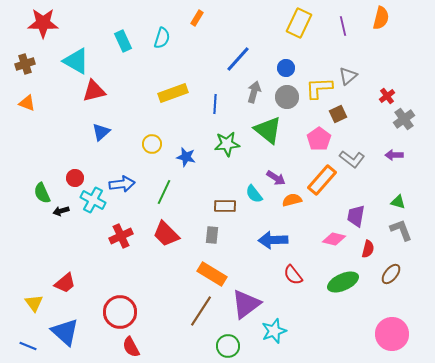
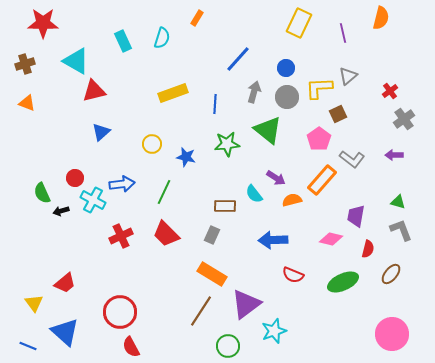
purple line at (343, 26): moved 7 px down
red cross at (387, 96): moved 3 px right, 5 px up
gray rectangle at (212, 235): rotated 18 degrees clockwise
pink diamond at (334, 239): moved 3 px left
red semicircle at (293, 275): rotated 30 degrees counterclockwise
